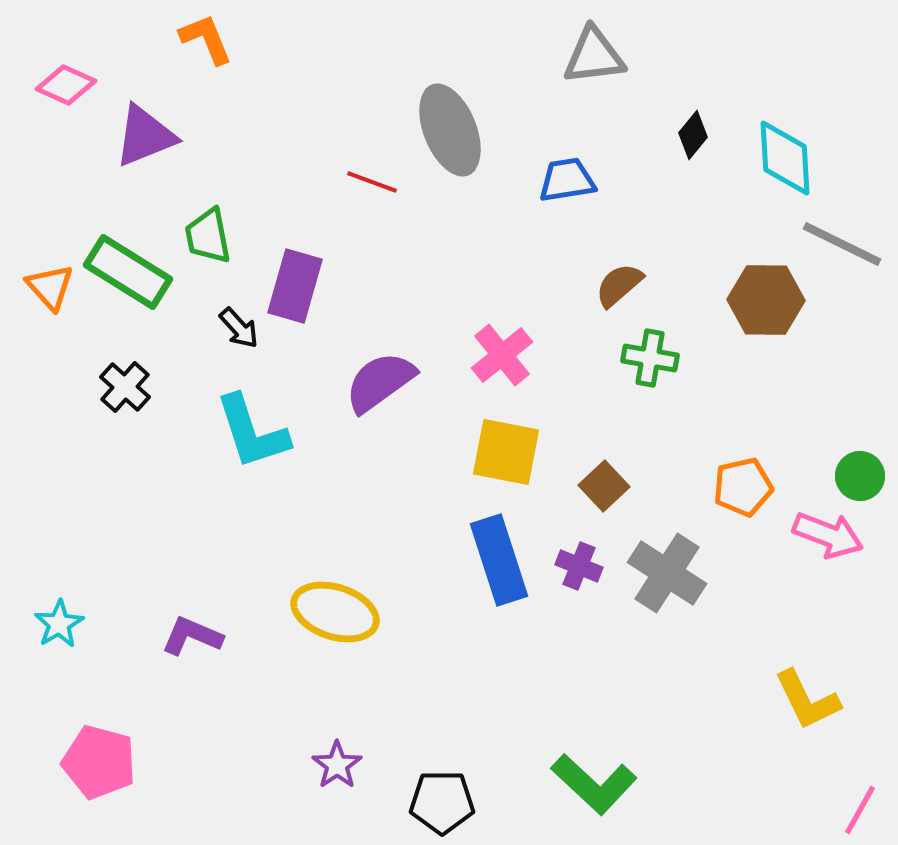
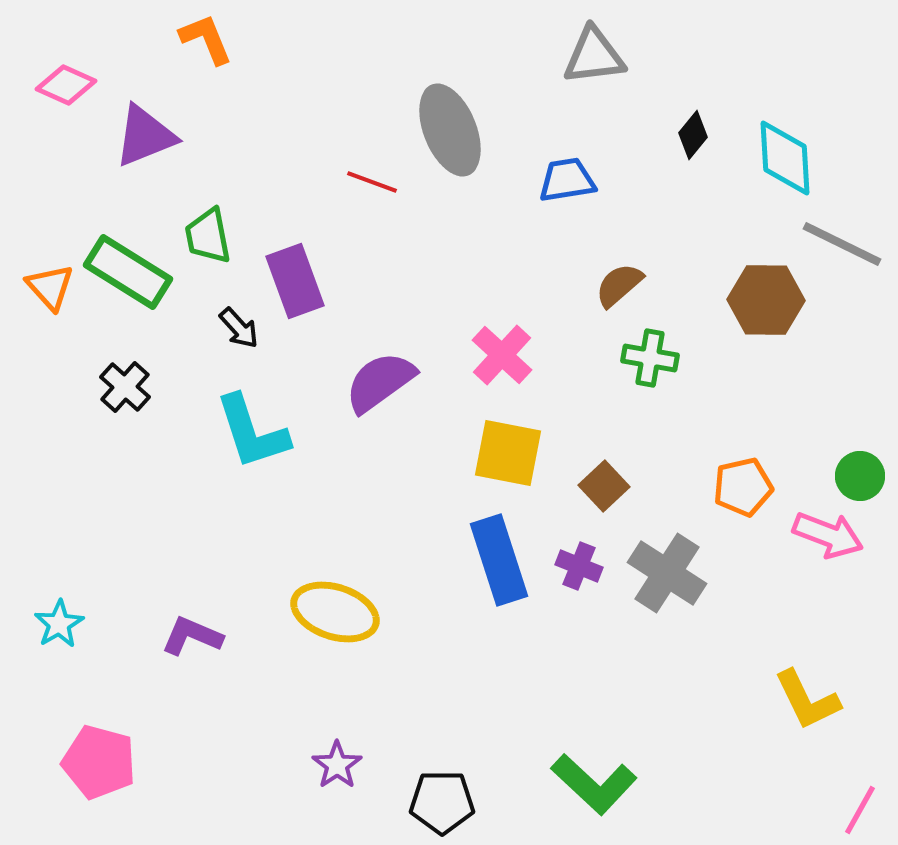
purple rectangle: moved 5 px up; rotated 36 degrees counterclockwise
pink cross: rotated 8 degrees counterclockwise
yellow square: moved 2 px right, 1 px down
